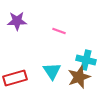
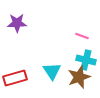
purple star: moved 2 px down
pink line: moved 23 px right, 5 px down
